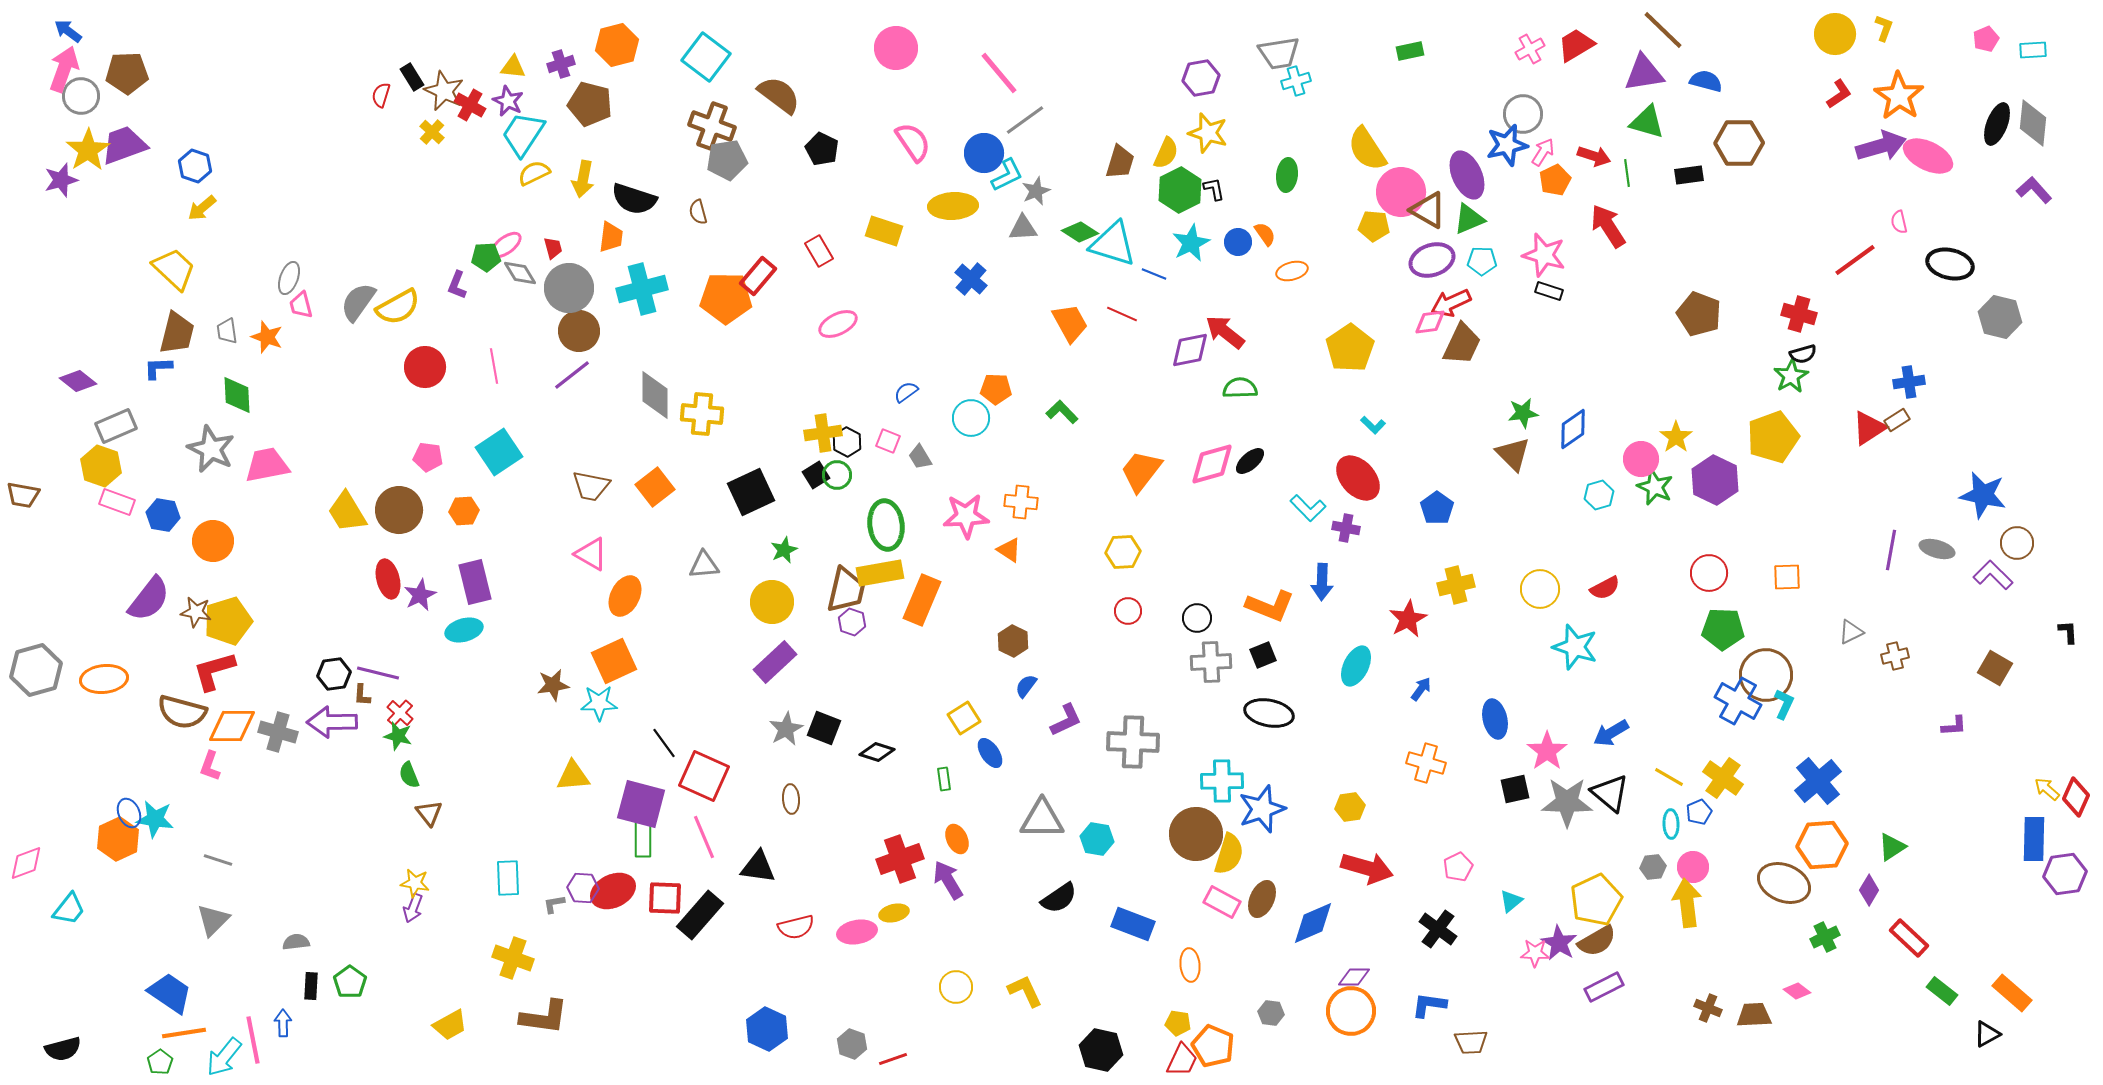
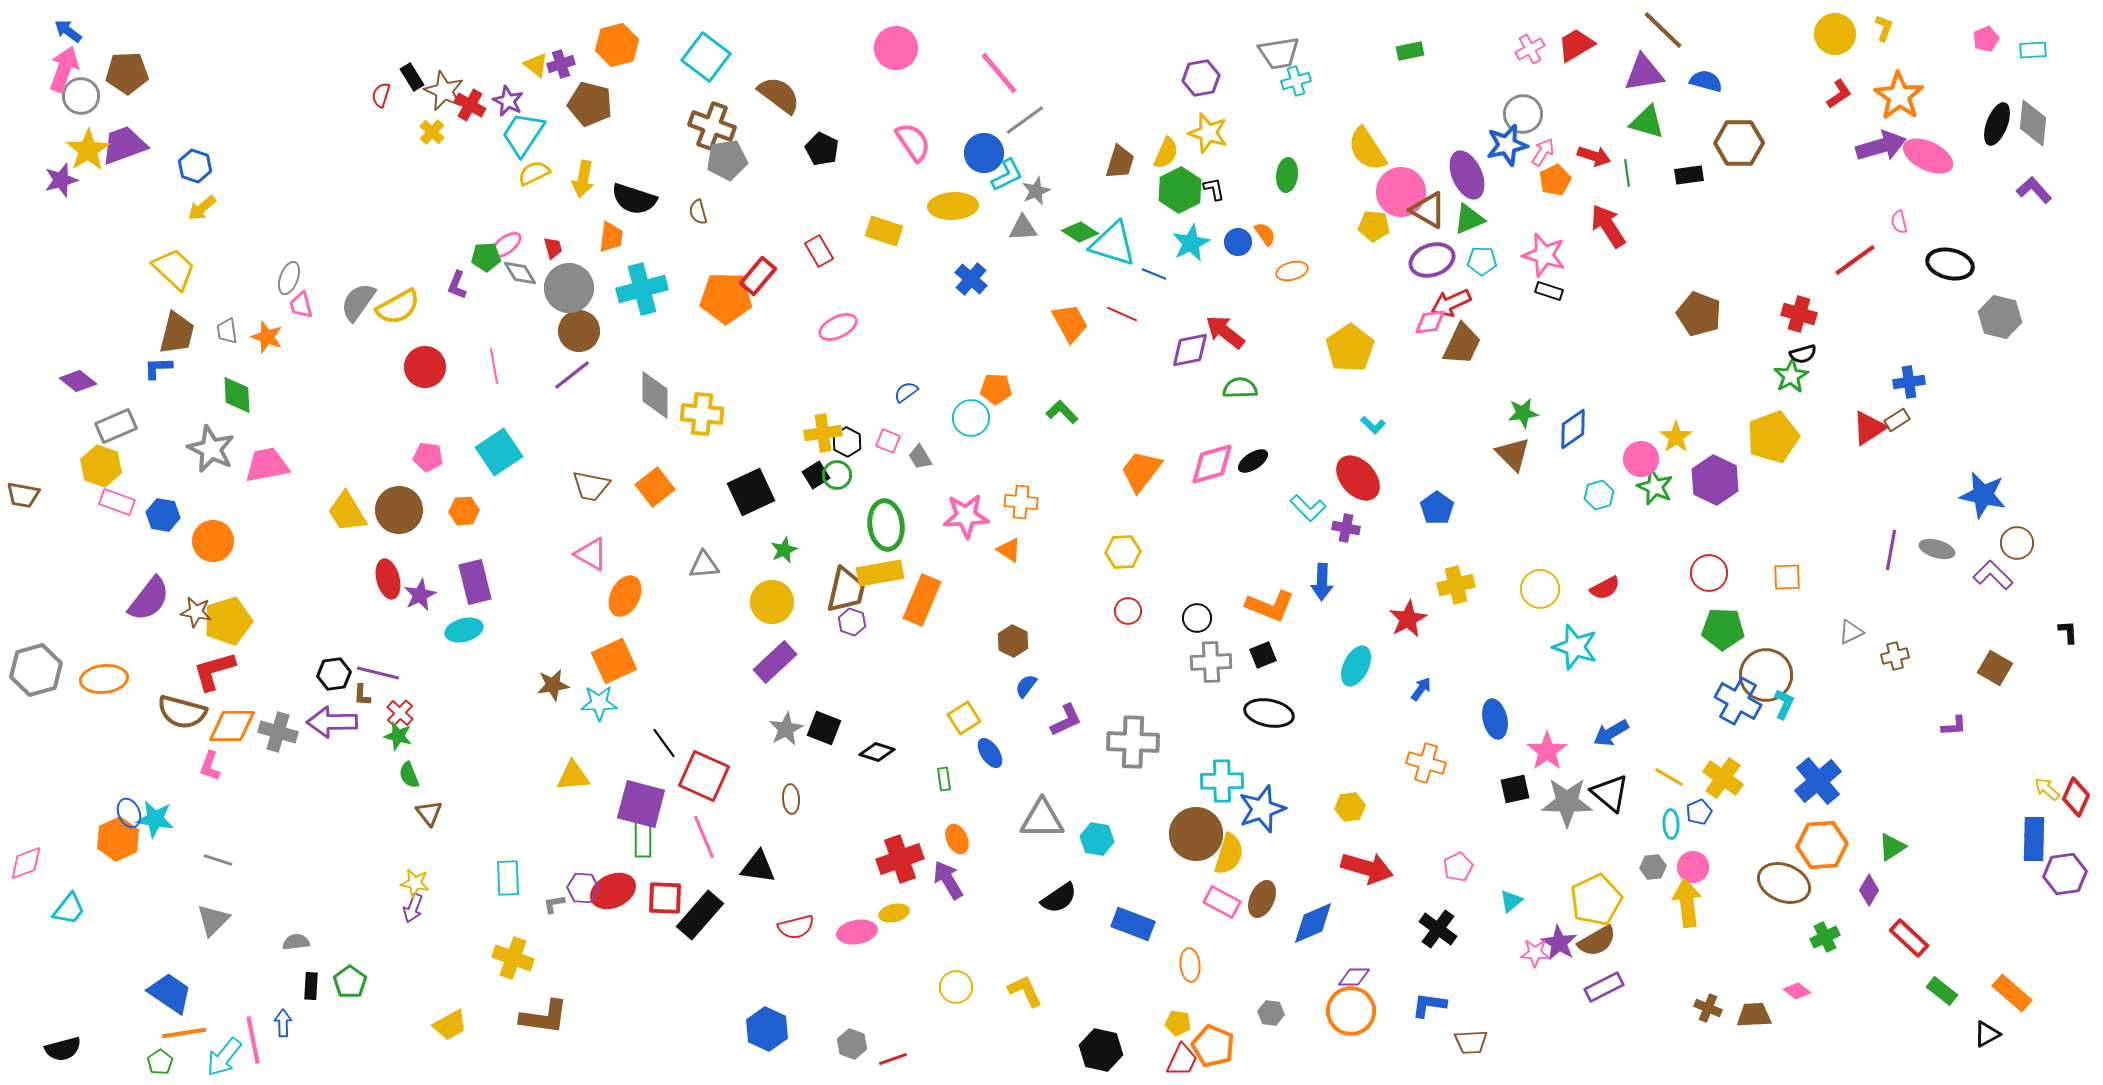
yellow triangle at (513, 67): moved 23 px right, 2 px up; rotated 32 degrees clockwise
pink ellipse at (838, 324): moved 3 px down
black ellipse at (1250, 461): moved 3 px right; rotated 8 degrees clockwise
